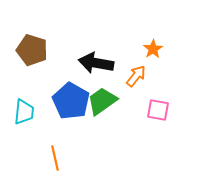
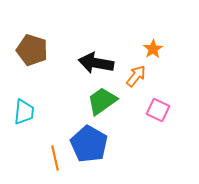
blue pentagon: moved 18 px right, 43 px down
pink square: rotated 15 degrees clockwise
